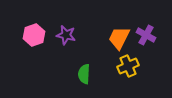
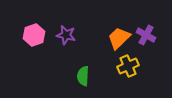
orange trapezoid: rotated 20 degrees clockwise
green semicircle: moved 1 px left, 2 px down
